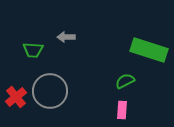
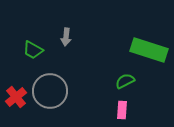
gray arrow: rotated 84 degrees counterclockwise
green trapezoid: rotated 25 degrees clockwise
